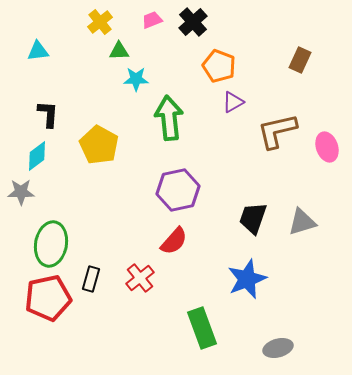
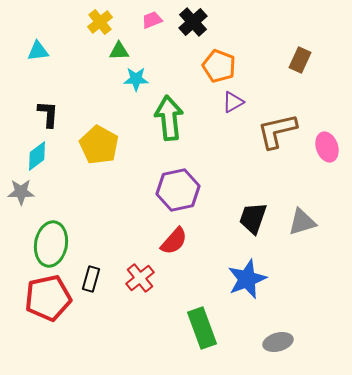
gray ellipse: moved 6 px up
